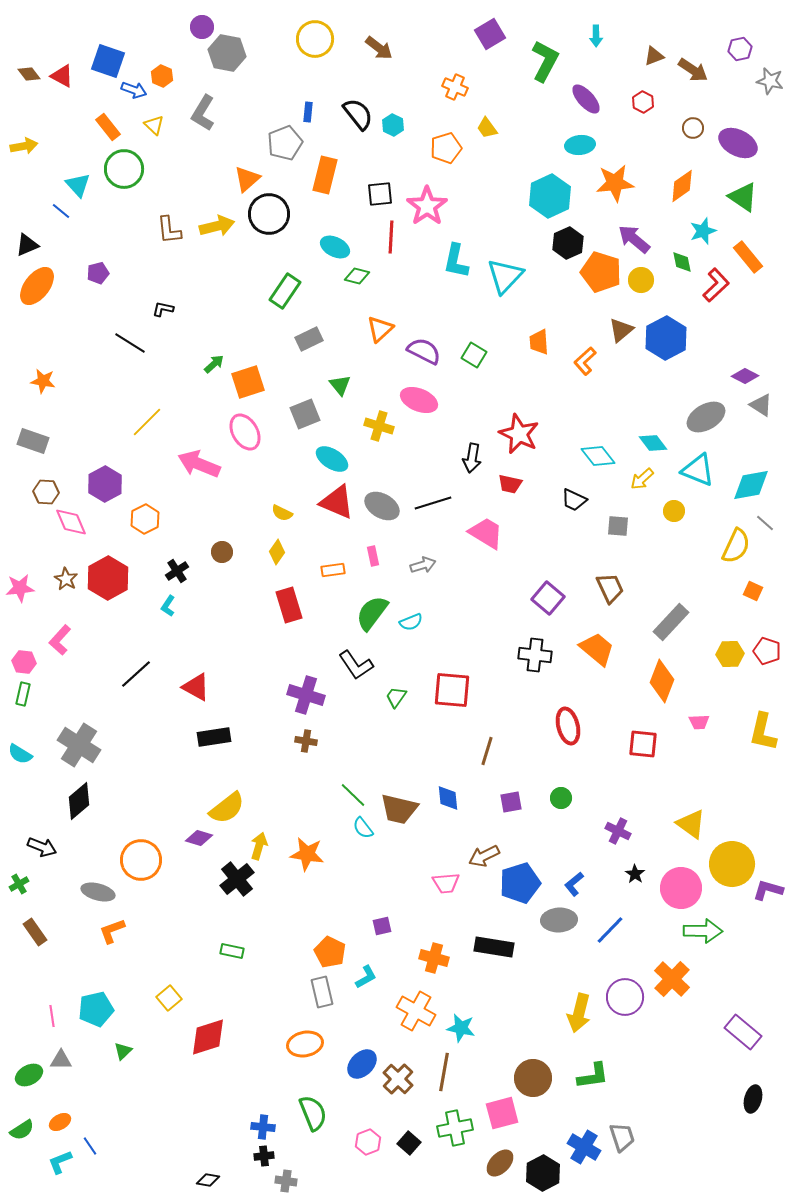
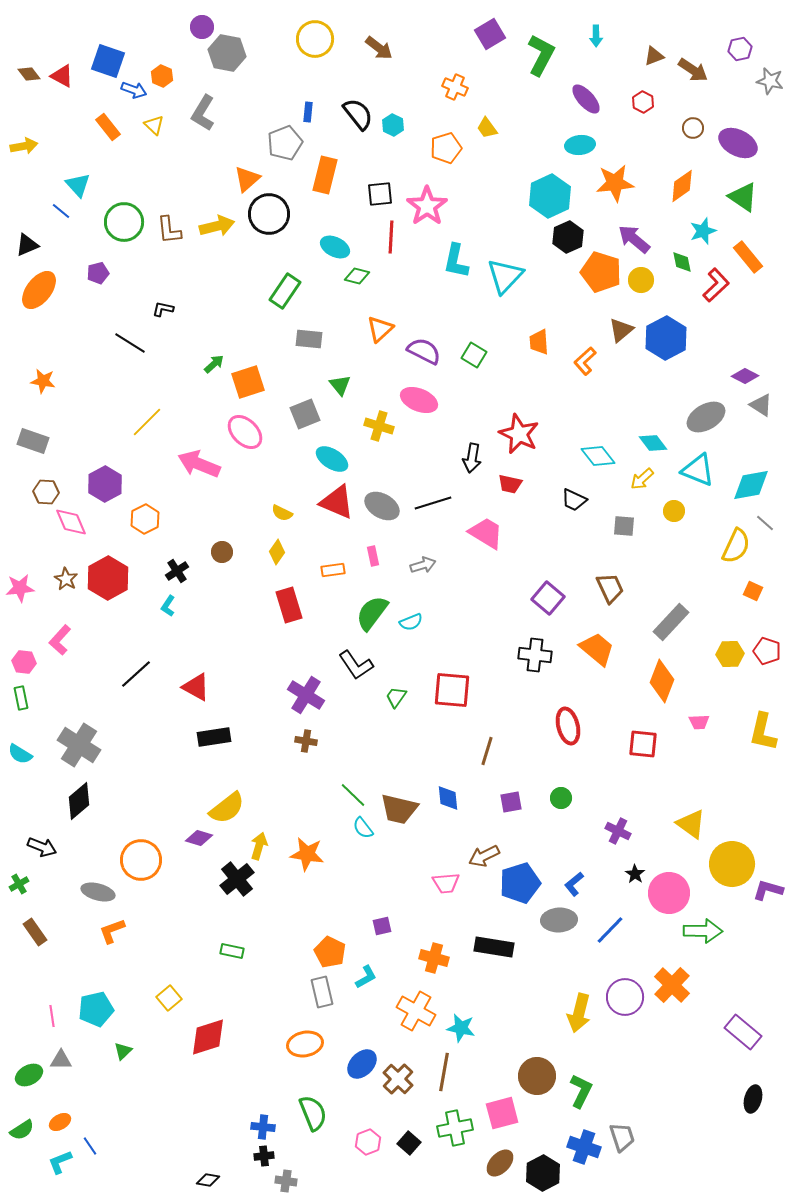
green L-shape at (545, 61): moved 4 px left, 6 px up
green circle at (124, 169): moved 53 px down
black hexagon at (568, 243): moved 6 px up
orange ellipse at (37, 286): moved 2 px right, 4 px down
gray rectangle at (309, 339): rotated 32 degrees clockwise
pink ellipse at (245, 432): rotated 15 degrees counterclockwise
gray square at (618, 526): moved 6 px right
green rectangle at (23, 694): moved 2 px left, 4 px down; rotated 25 degrees counterclockwise
purple cross at (306, 695): rotated 15 degrees clockwise
pink circle at (681, 888): moved 12 px left, 5 px down
orange cross at (672, 979): moved 6 px down
green L-shape at (593, 1076): moved 12 px left, 15 px down; rotated 56 degrees counterclockwise
brown circle at (533, 1078): moved 4 px right, 2 px up
blue cross at (584, 1147): rotated 12 degrees counterclockwise
